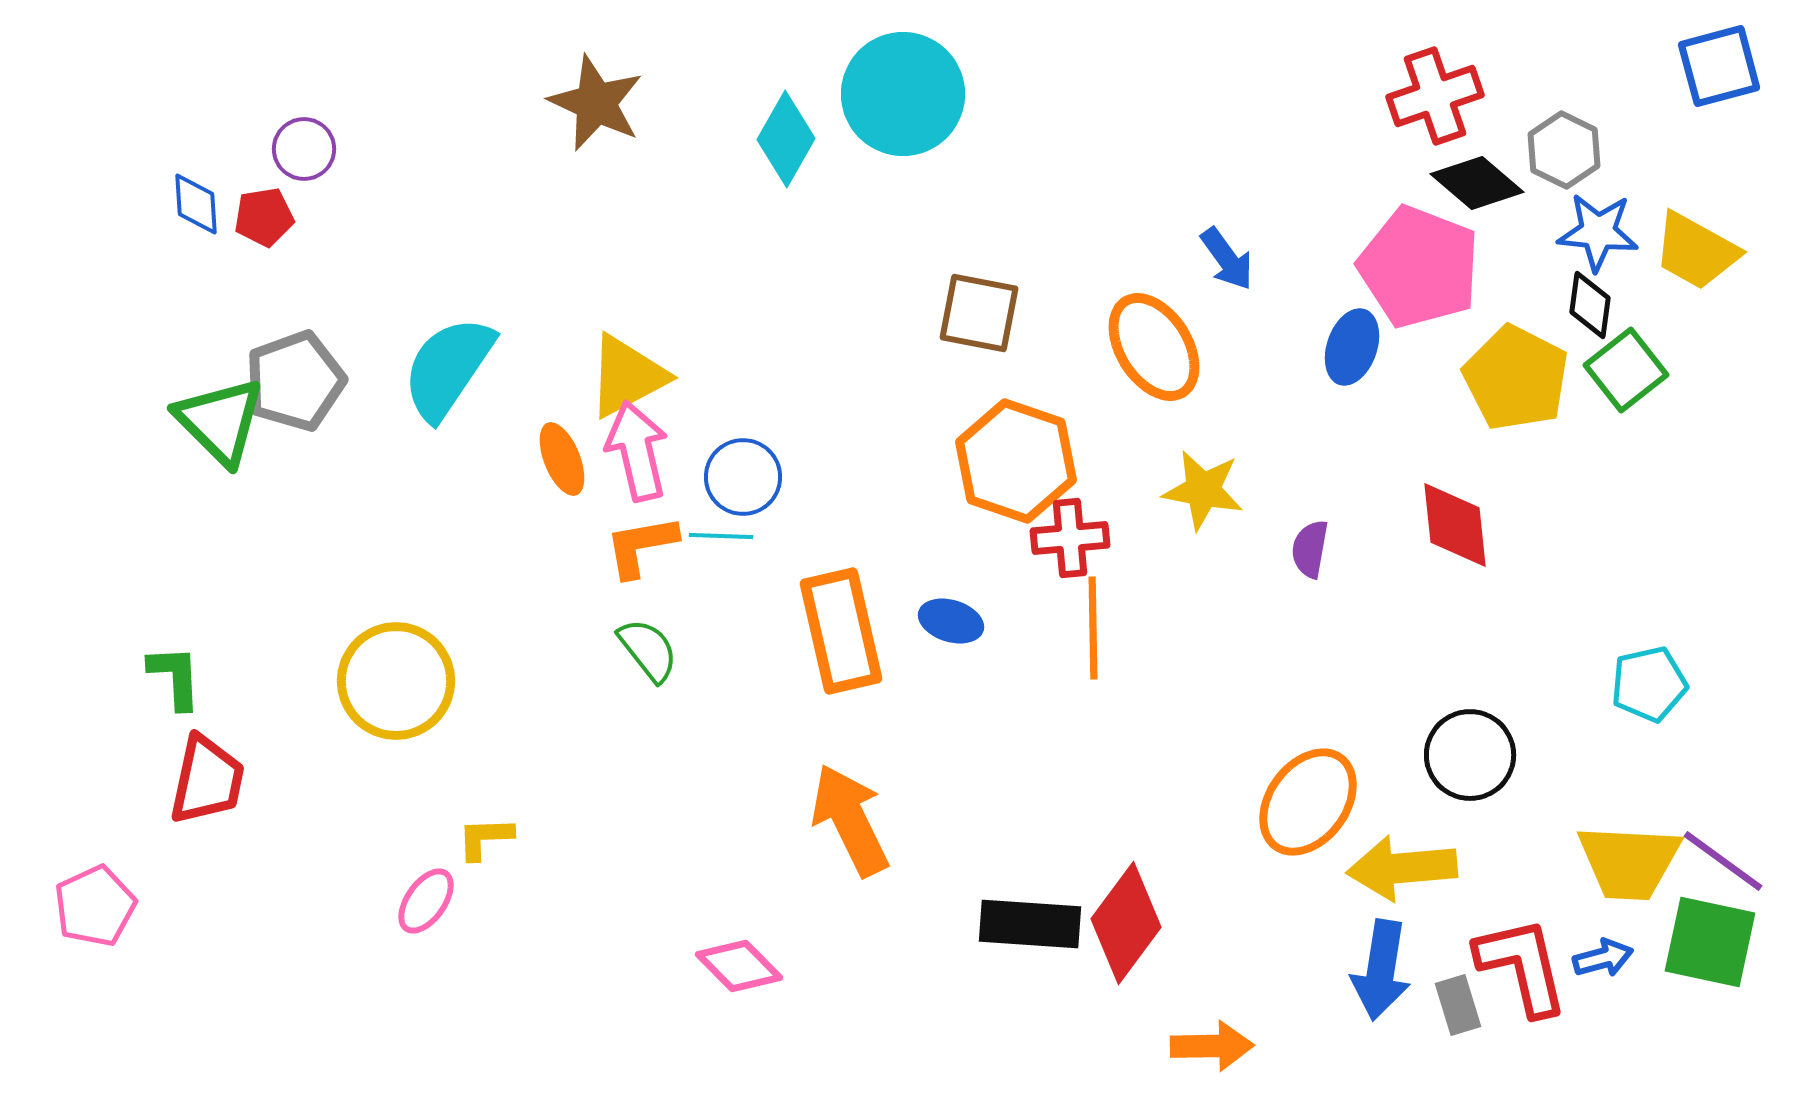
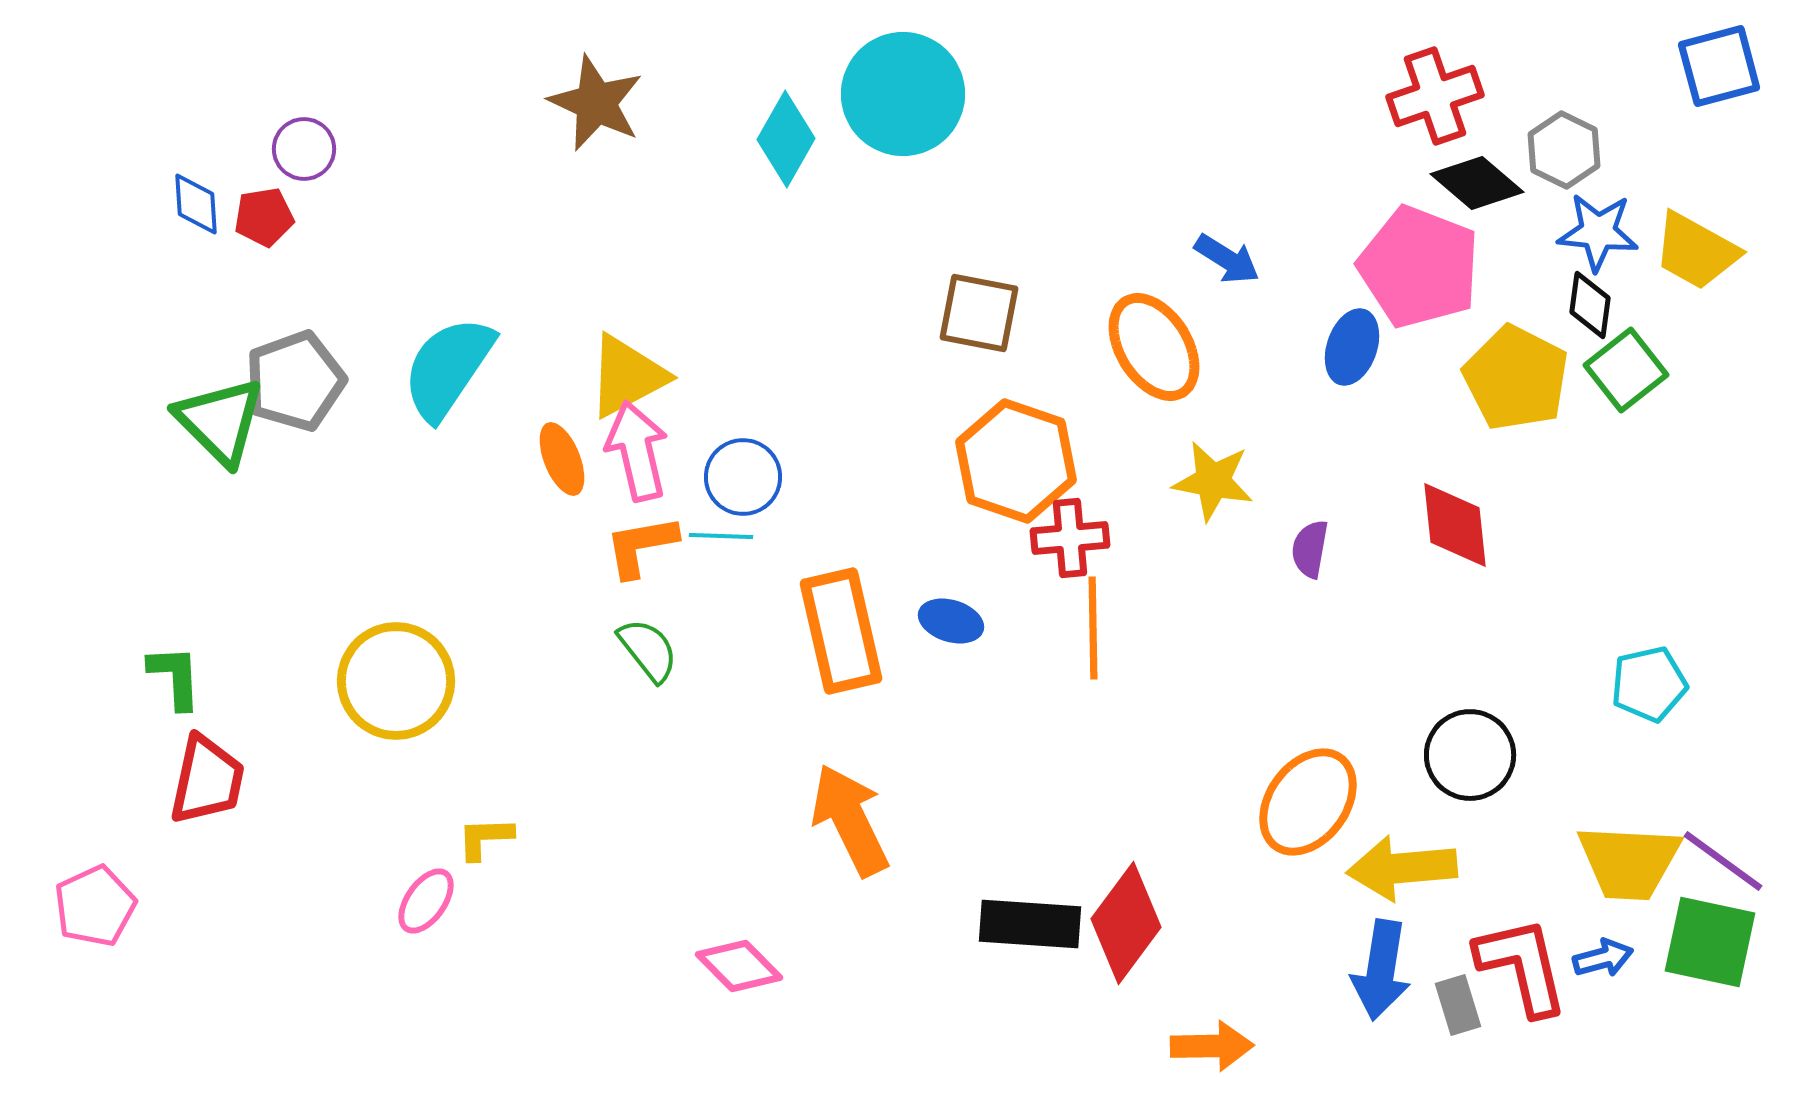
blue arrow at (1227, 259): rotated 22 degrees counterclockwise
yellow star at (1203, 490): moved 10 px right, 9 px up
